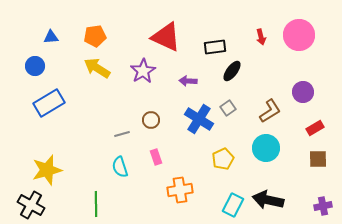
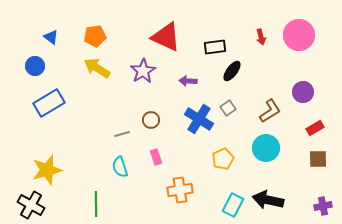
blue triangle: rotated 42 degrees clockwise
